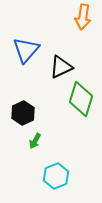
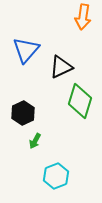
green diamond: moved 1 px left, 2 px down
